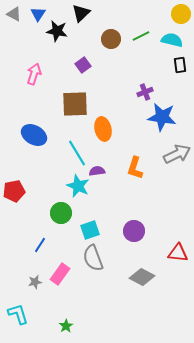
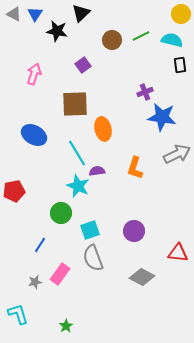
blue triangle: moved 3 px left
brown circle: moved 1 px right, 1 px down
